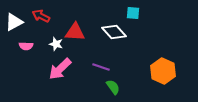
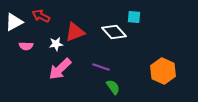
cyan square: moved 1 px right, 4 px down
red triangle: rotated 25 degrees counterclockwise
white star: rotated 24 degrees counterclockwise
